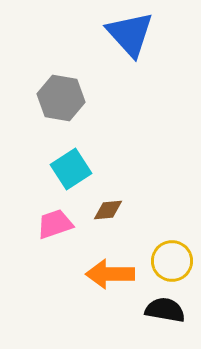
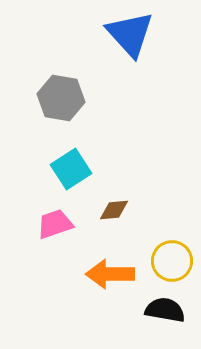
brown diamond: moved 6 px right
